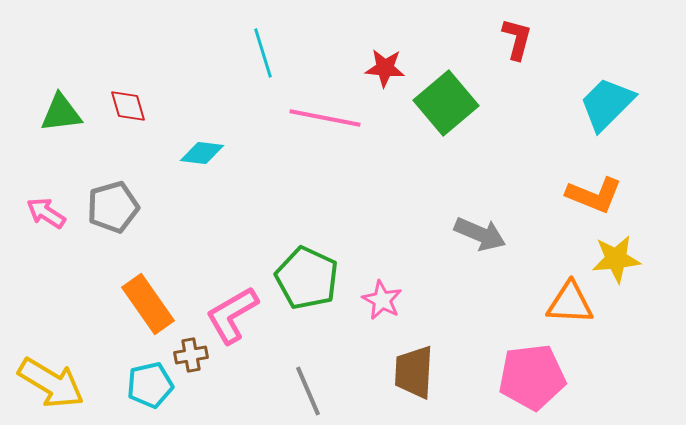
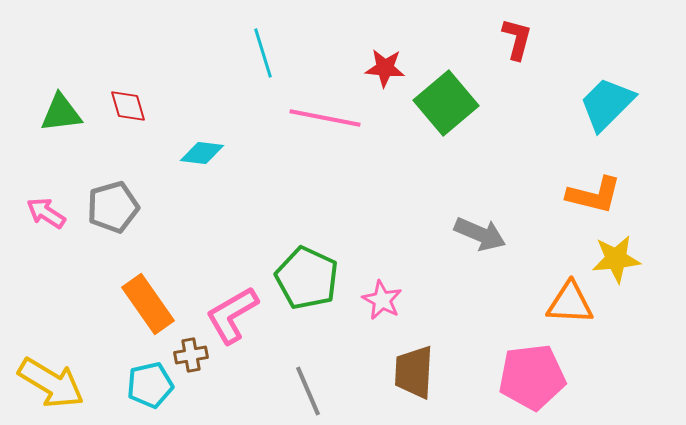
orange L-shape: rotated 8 degrees counterclockwise
